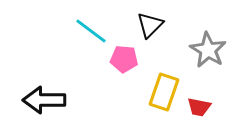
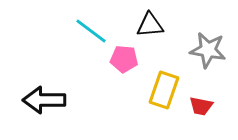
black triangle: rotated 40 degrees clockwise
gray star: rotated 21 degrees counterclockwise
yellow rectangle: moved 2 px up
red trapezoid: moved 2 px right, 1 px up
